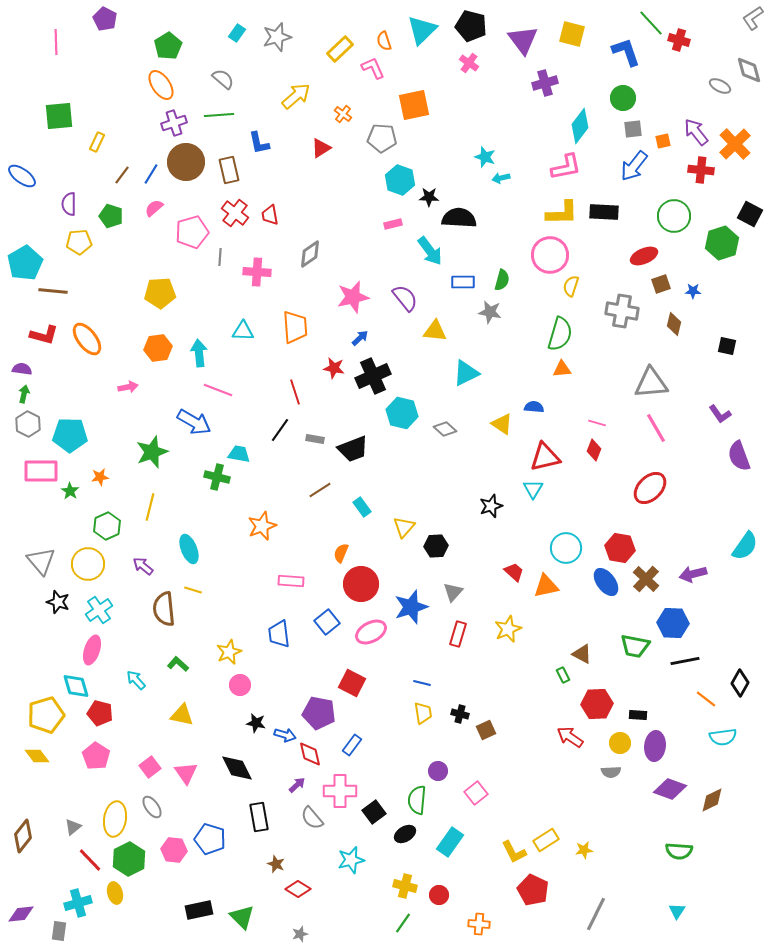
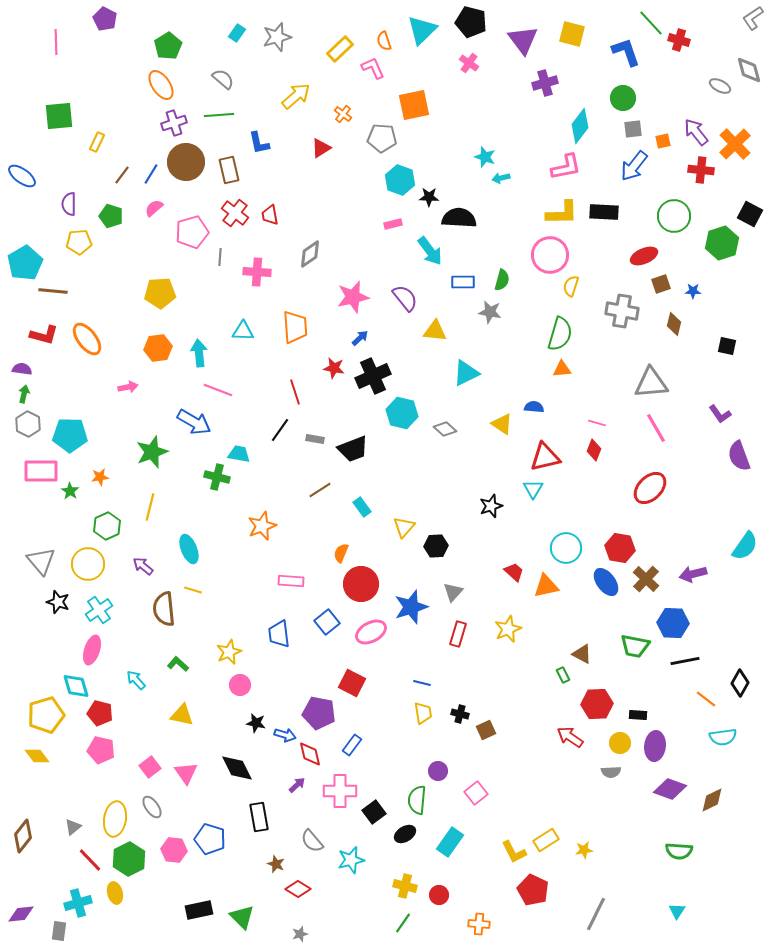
black pentagon at (471, 26): moved 4 px up
pink pentagon at (96, 756): moved 5 px right, 6 px up; rotated 20 degrees counterclockwise
gray semicircle at (312, 818): moved 23 px down
